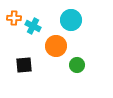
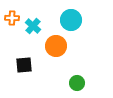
orange cross: moved 2 px left
cyan cross: rotated 14 degrees clockwise
green circle: moved 18 px down
